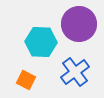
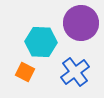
purple circle: moved 2 px right, 1 px up
orange square: moved 1 px left, 8 px up
